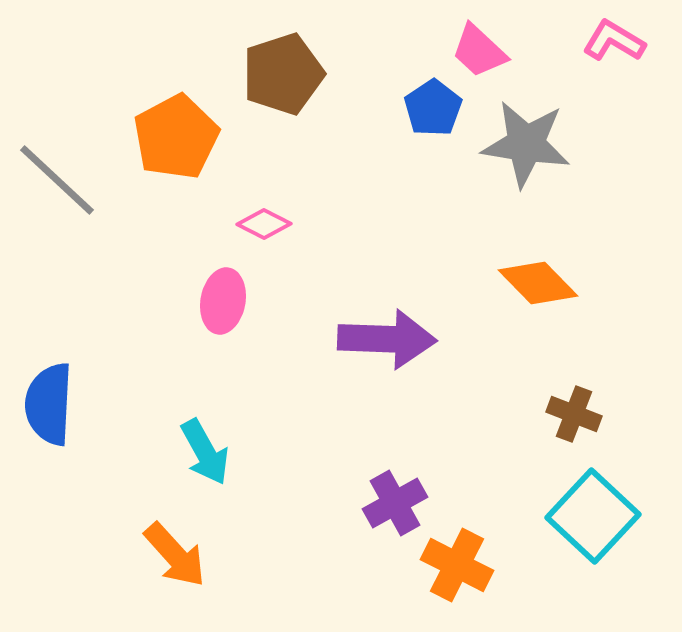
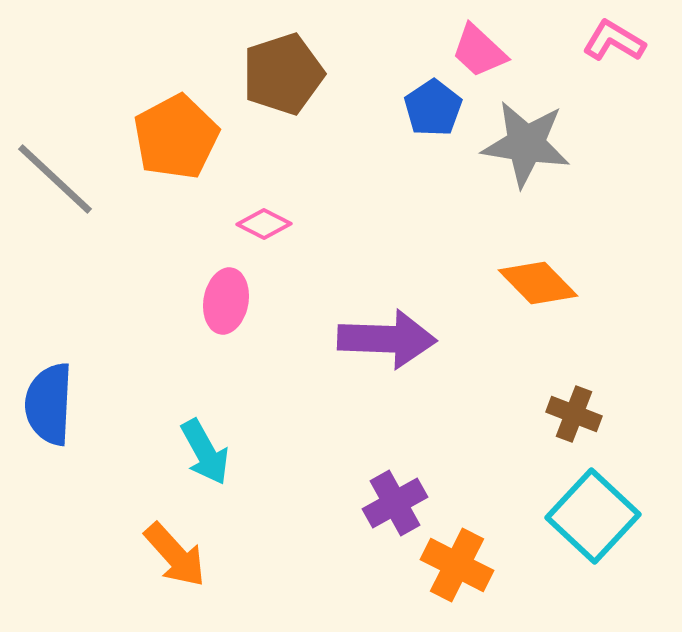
gray line: moved 2 px left, 1 px up
pink ellipse: moved 3 px right
